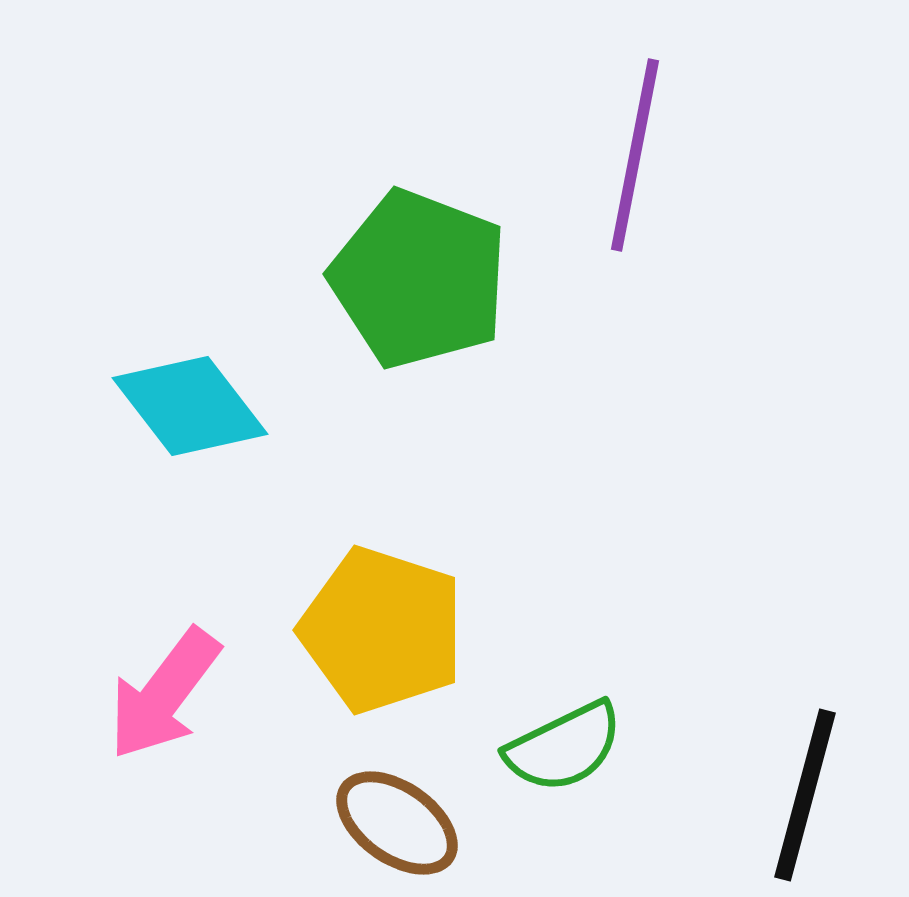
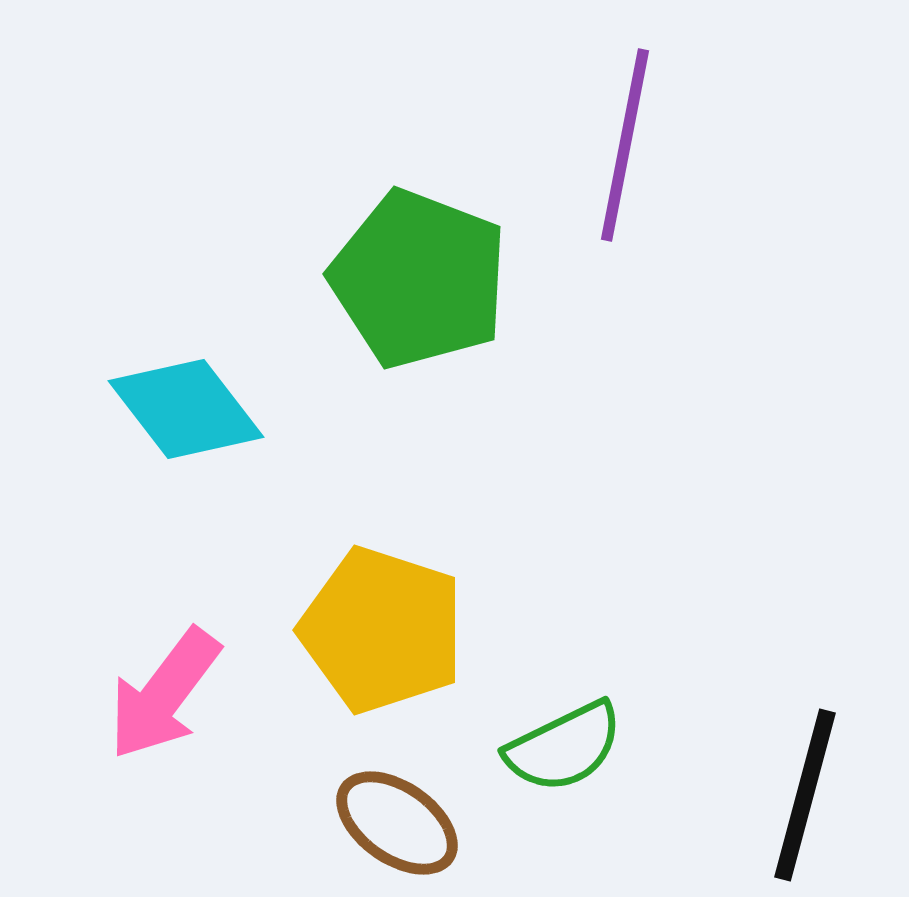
purple line: moved 10 px left, 10 px up
cyan diamond: moved 4 px left, 3 px down
